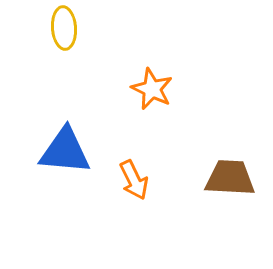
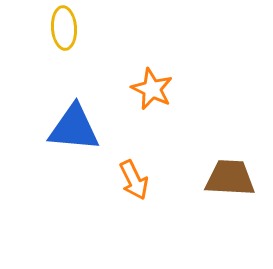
blue triangle: moved 9 px right, 23 px up
